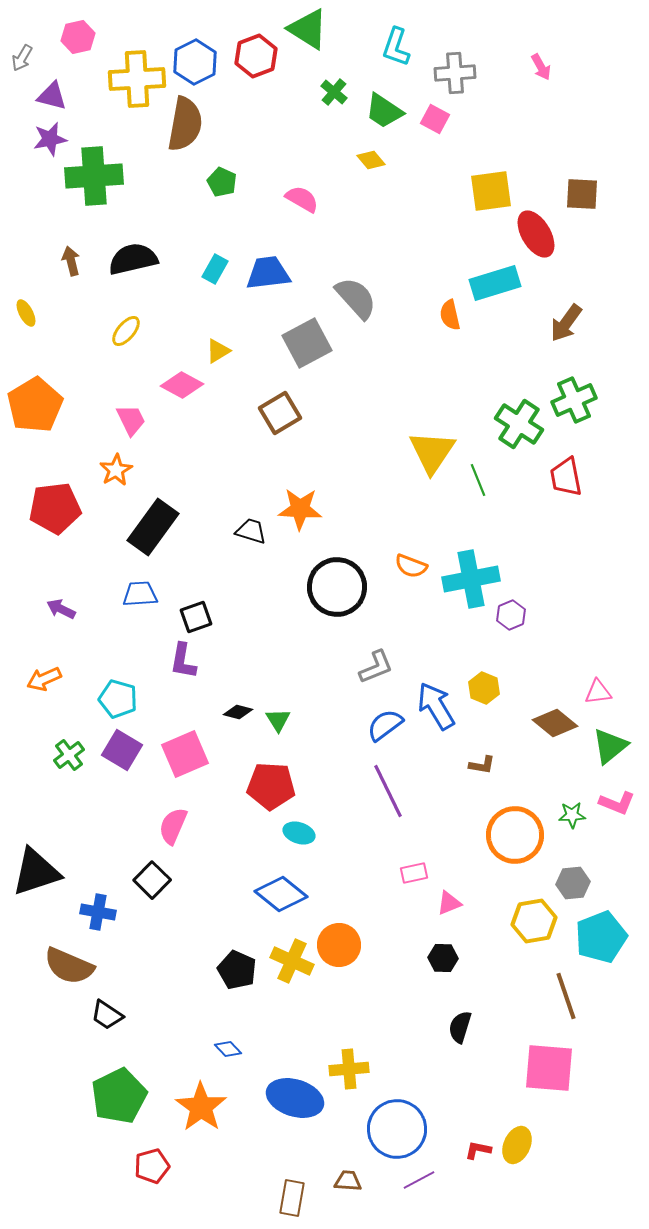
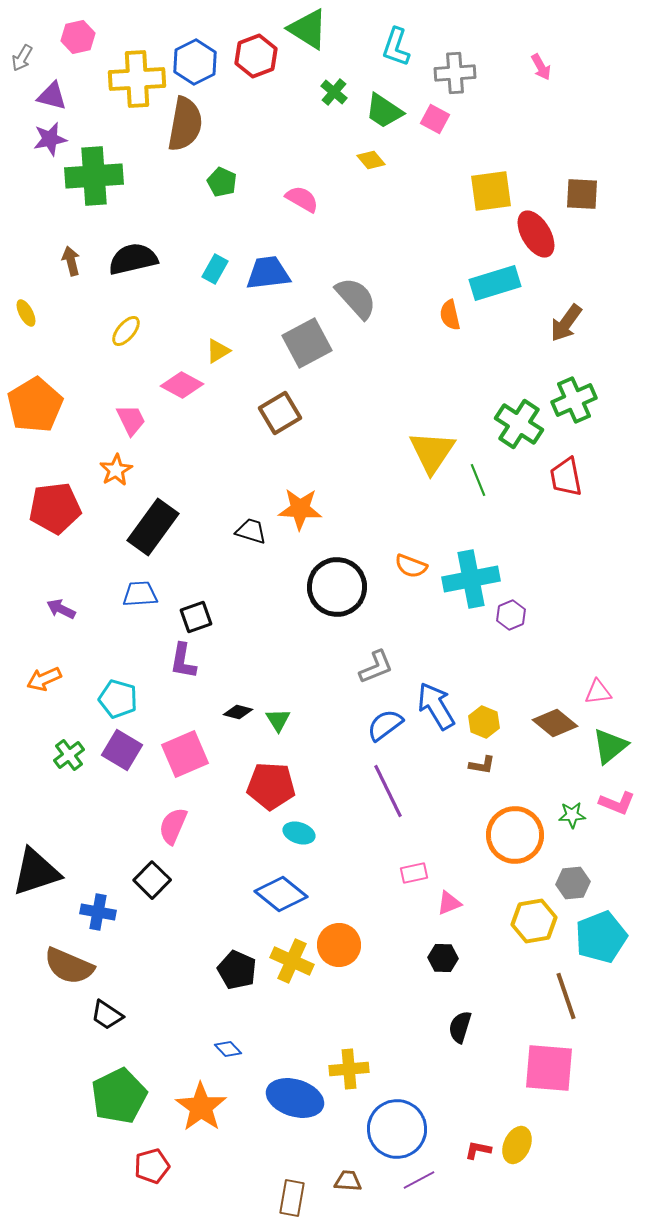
yellow hexagon at (484, 688): moved 34 px down
